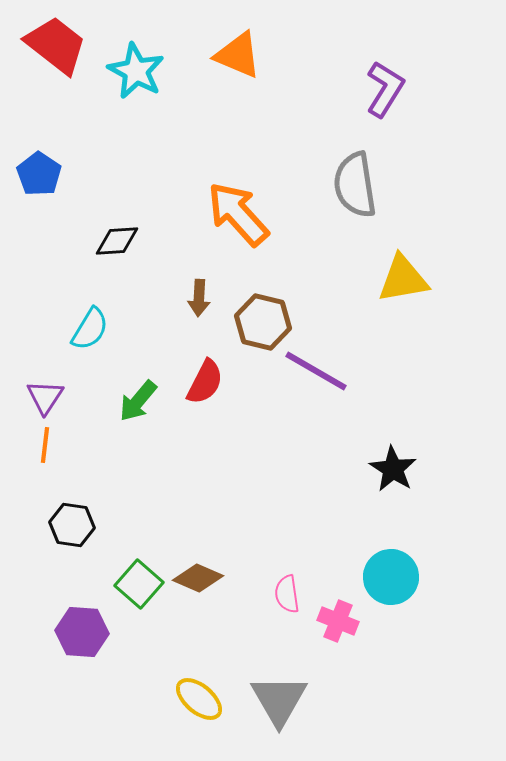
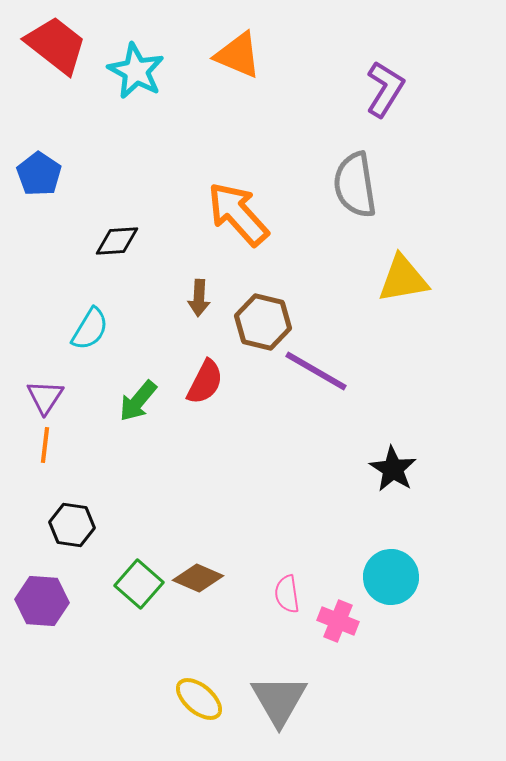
purple hexagon: moved 40 px left, 31 px up
